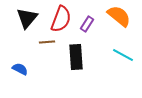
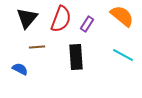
orange semicircle: moved 3 px right
brown line: moved 10 px left, 5 px down
